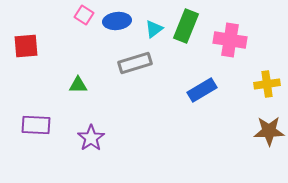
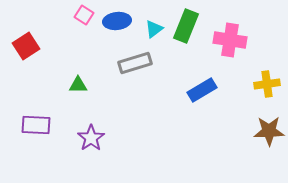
red square: rotated 28 degrees counterclockwise
